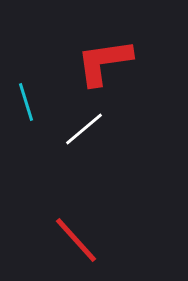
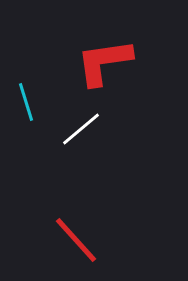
white line: moved 3 px left
